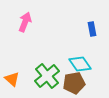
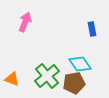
orange triangle: rotated 21 degrees counterclockwise
